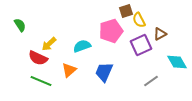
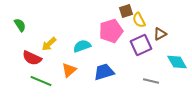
red semicircle: moved 6 px left
blue trapezoid: rotated 50 degrees clockwise
gray line: rotated 49 degrees clockwise
